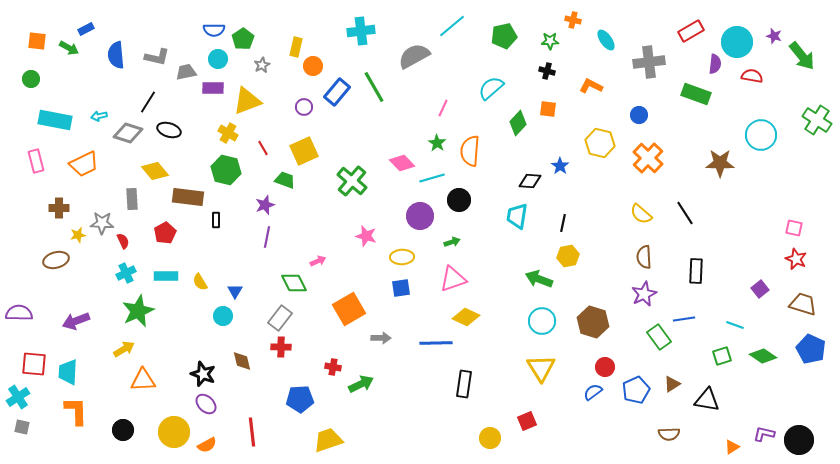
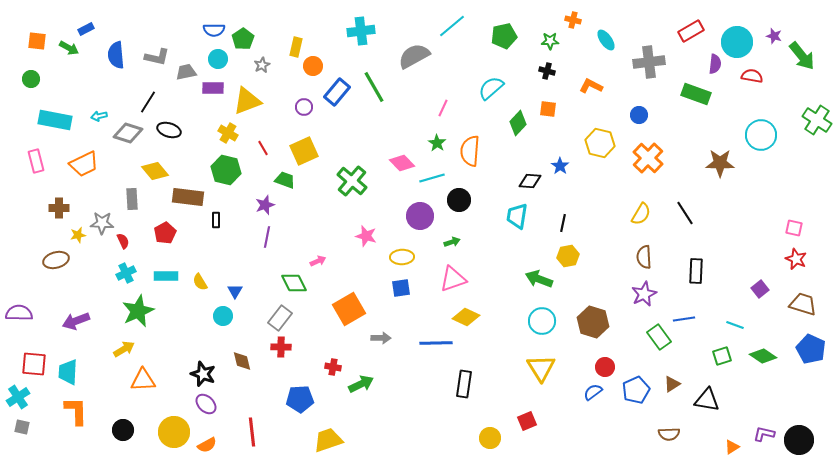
yellow semicircle at (641, 214): rotated 100 degrees counterclockwise
